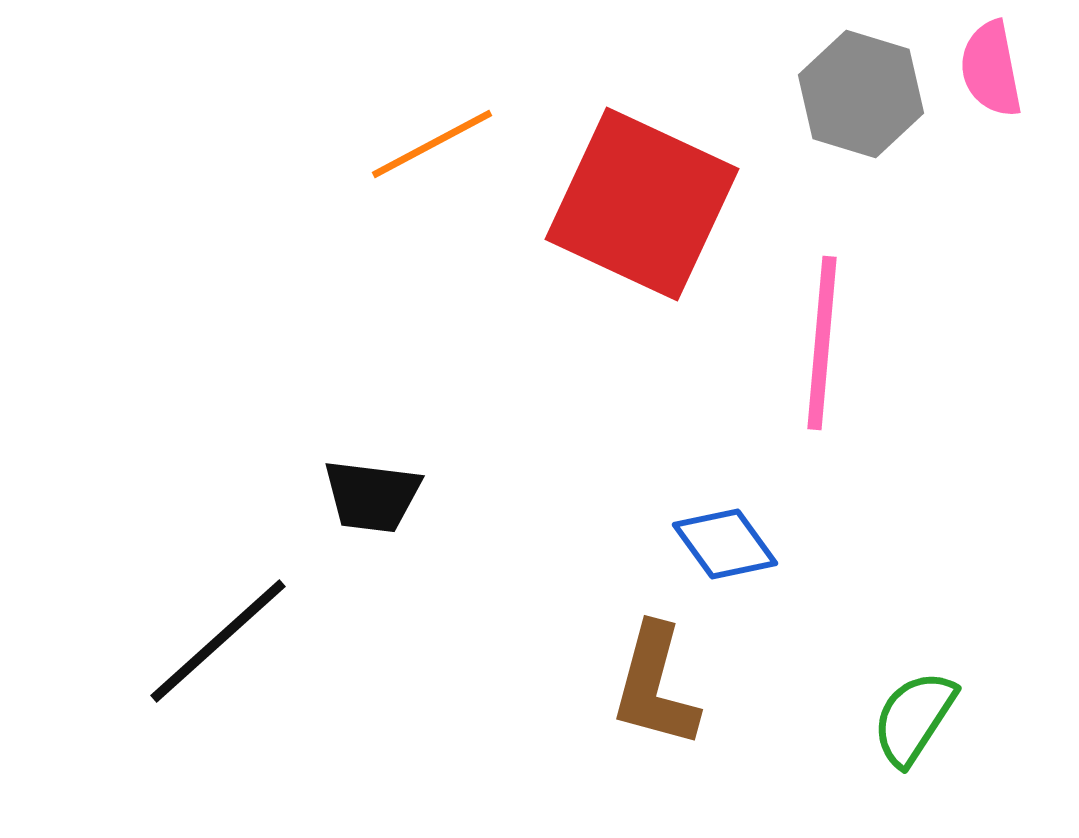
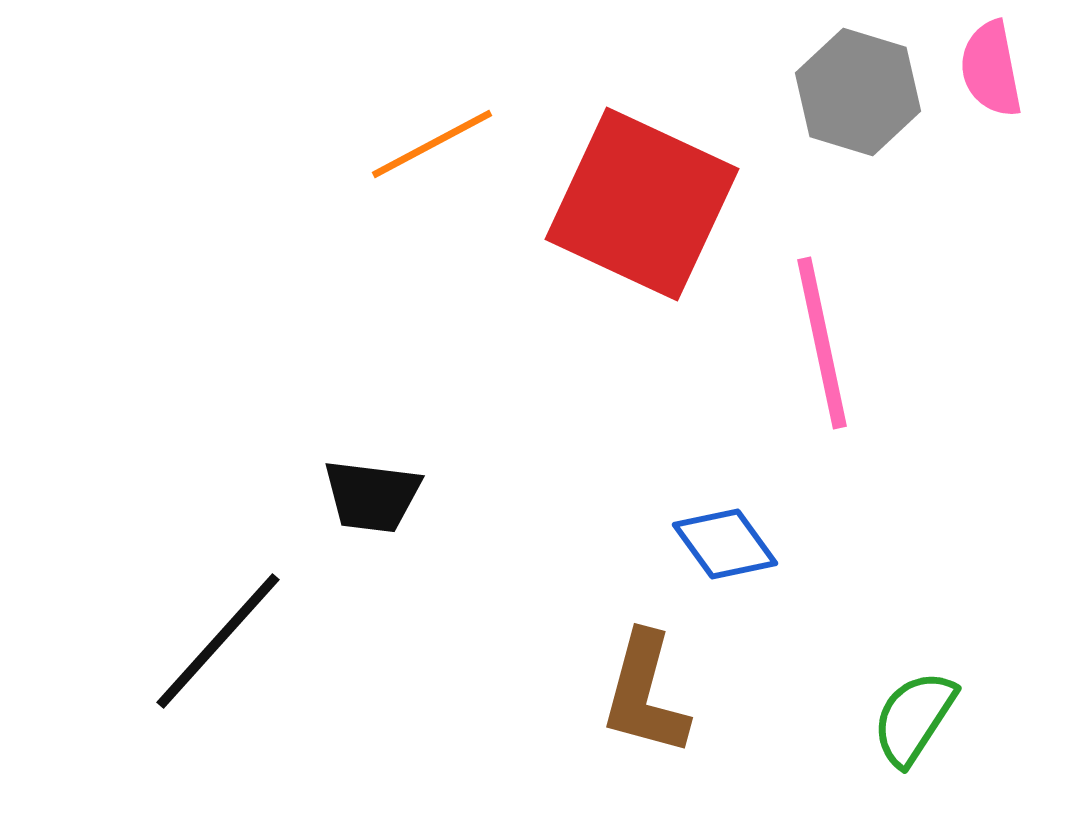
gray hexagon: moved 3 px left, 2 px up
pink line: rotated 17 degrees counterclockwise
black line: rotated 6 degrees counterclockwise
brown L-shape: moved 10 px left, 8 px down
